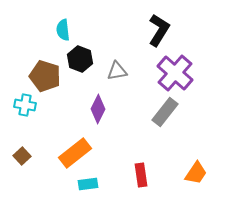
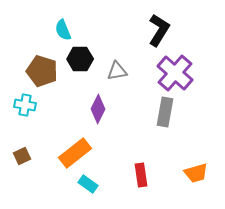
cyan semicircle: rotated 15 degrees counterclockwise
black hexagon: rotated 20 degrees counterclockwise
brown pentagon: moved 3 px left, 5 px up
gray rectangle: rotated 28 degrees counterclockwise
brown square: rotated 18 degrees clockwise
orange trapezoid: rotated 40 degrees clockwise
cyan rectangle: rotated 42 degrees clockwise
